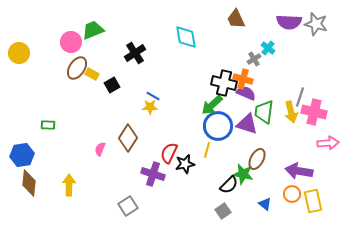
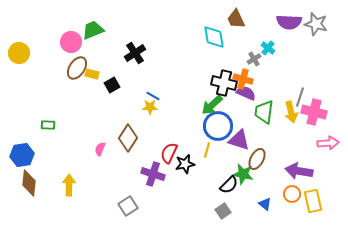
cyan diamond at (186, 37): moved 28 px right
yellow rectangle at (92, 74): rotated 16 degrees counterclockwise
purple triangle at (247, 124): moved 8 px left, 16 px down
